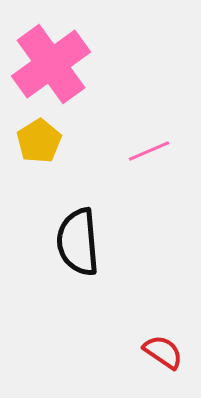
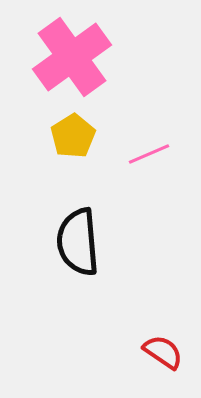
pink cross: moved 21 px right, 7 px up
yellow pentagon: moved 34 px right, 5 px up
pink line: moved 3 px down
